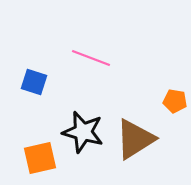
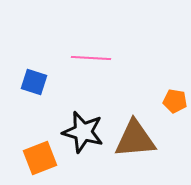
pink line: rotated 18 degrees counterclockwise
brown triangle: rotated 27 degrees clockwise
orange square: rotated 8 degrees counterclockwise
